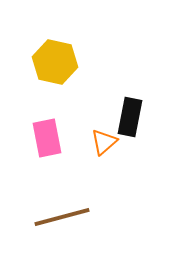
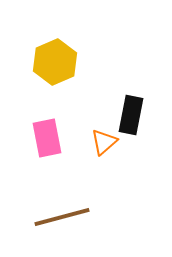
yellow hexagon: rotated 24 degrees clockwise
black rectangle: moved 1 px right, 2 px up
